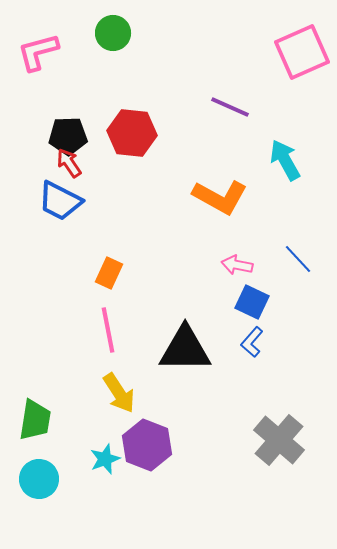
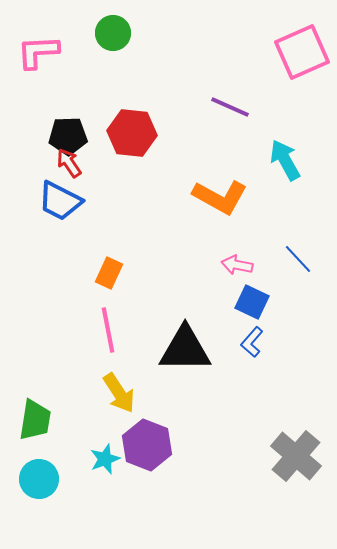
pink L-shape: rotated 12 degrees clockwise
gray cross: moved 17 px right, 16 px down
